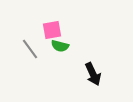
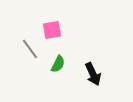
green semicircle: moved 2 px left, 18 px down; rotated 78 degrees counterclockwise
